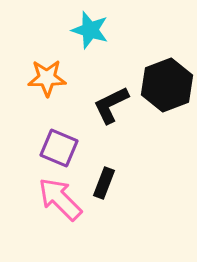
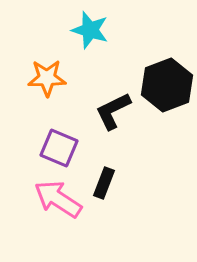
black L-shape: moved 2 px right, 6 px down
pink arrow: moved 2 px left; rotated 12 degrees counterclockwise
